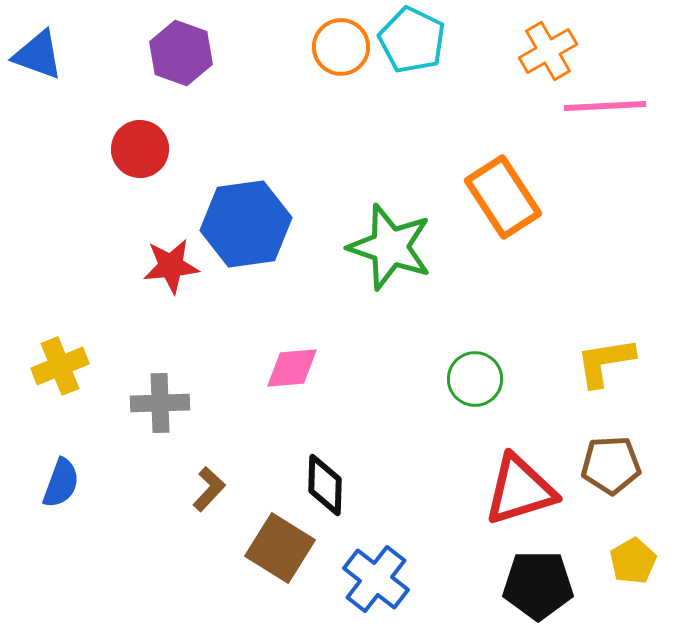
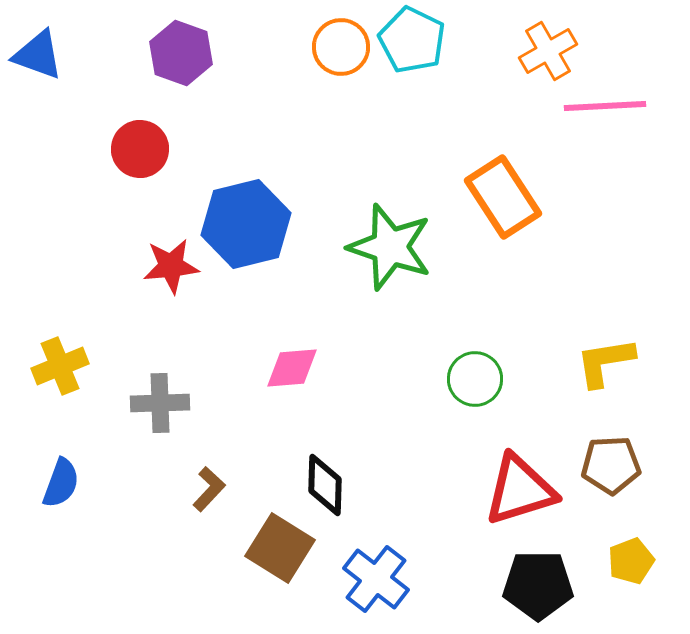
blue hexagon: rotated 6 degrees counterclockwise
yellow pentagon: moved 2 px left; rotated 9 degrees clockwise
